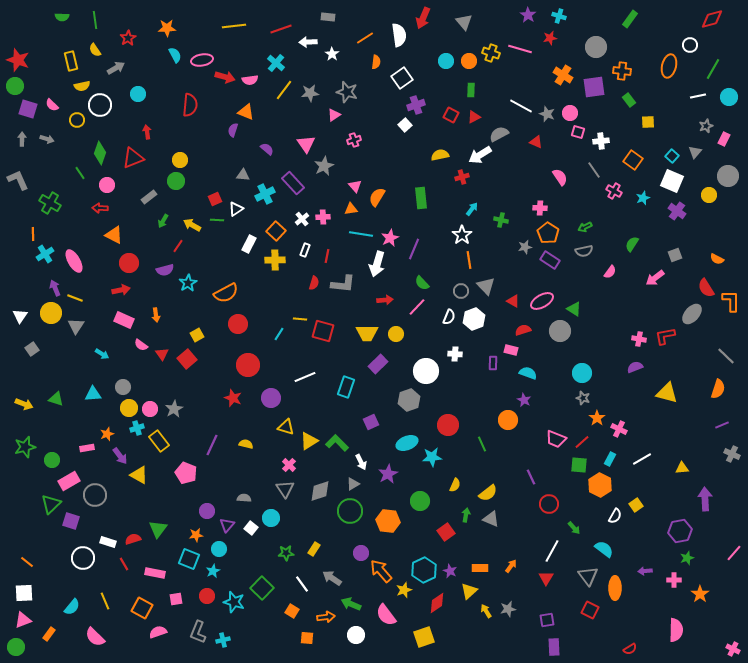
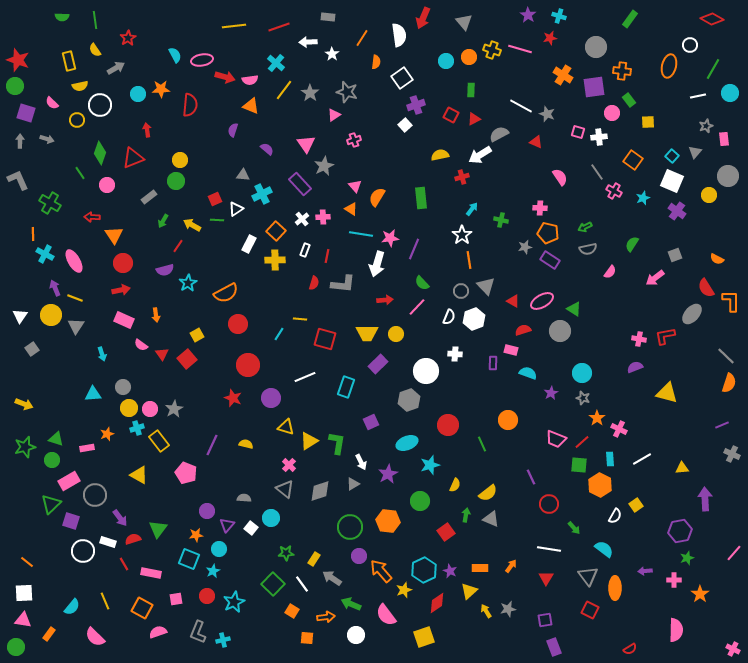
red diamond at (712, 19): rotated 45 degrees clockwise
orange star at (167, 28): moved 6 px left, 61 px down
red line at (281, 29): moved 2 px left, 2 px up
orange line at (365, 38): moved 3 px left; rotated 24 degrees counterclockwise
yellow cross at (491, 53): moved 1 px right, 3 px up
yellow rectangle at (71, 61): moved 2 px left
orange circle at (469, 61): moved 4 px up
yellow semicircle at (82, 86): moved 2 px left
gray star at (310, 93): rotated 30 degrees counterclockwise
cyan circle at (729, 97): moved 1 px right, 4 px up
pink semicircle at (52, 105): moved 2 px up
purple square at (28, 109): moved 2 px left, 4 px down
orange triangle at (246, 112): moved 5 px right, 6 px up
pink circle at (570, 113): moved 42 px right
red triangle at (474, 117): moved 2 px down
red arrow at (147, 132): moved 2 px up
gray arrow at (22, 139): moved 2 px left, 2 px down
pink rectangle at (724, 139): rotated 32 degrees counterclockwise
white cross at (601, 141): moved 2 px left, 4 px up
gray line at (594, 170): moved 3 px right, 2 px down
purple rectangle at (293, 183): moved 7 px right, 1 px down
cyan cross at (265, 194): moved 3 px left
red arrow at (100, 208): moved 8 px left, 9 px down
orange triangle at (351, 209): rotated 40 degrees clockwise
orange pentagon at (548, 233): rotated 20 degrees counterclockwise
orange triangle at (114, 235): rotated 30 degrees clockwise
pink star at (390, 238): rotated 18 degrees clockwise
gray semicircle at (584, 251): moved 4 px right, 2 px up
cyan cross at (45, 254): rotated 30 degrees counterclockwise
red circle at (129, 263): moved 6 px left
yellow circle at (51, 313): moved 2 px down
red square at (323, 331): moved 2 px right, 8 px down
cyan arrow at (102, 354): rotated 40 degrees clockwise
orange semicircle at (718, 389): moved 11 px right, 6 px up
green triangle at (56, 399): moved 40 px down
purple star at (524, 400): moved 27 px right, 7 px up; rotated 16 degrees clockwise
green L-shape at (337, 443): rotated 55 degrees clockwise
purple arrow at (120, 456): moved 62 px down
cyan star at (432, 457): moved 2 px left, 8 px down; rotated 12 degrees counterclockwise
cyan rectangle at (610, 459): rotated 32 degrees counterclockwise
gray triangle at (285, 489): rotated 18 degrees counterclockwise
green circle at (350, 511): moved 16 px down
yellow rectangle at (314, 549): moved 10 px down
white line at (552, 551): moved 3 px left, 2 px up; rotated 70 degrees clockwise
purple circle at (361, 553): moved 2 px left, 3 px down
white circle at (83, 558): moved 7 px up
pink rectangle at (155, 573): moved 4 px left
green square at (262, 588): moved 11 px right, 4 px up
cyan star at (234, 602): rotated 30 degrees clockwise
pink triangle at (23, 620): rotated 30 degrees clockwise
purple square at (547, 620): moved 2 px left
purple rectangle at (554, 647): rotated 18 degrees counterclockwise
